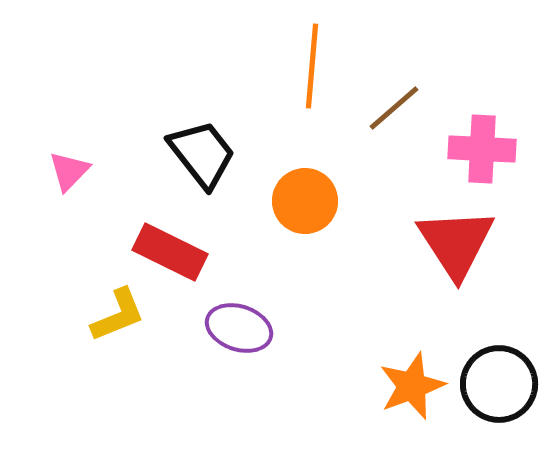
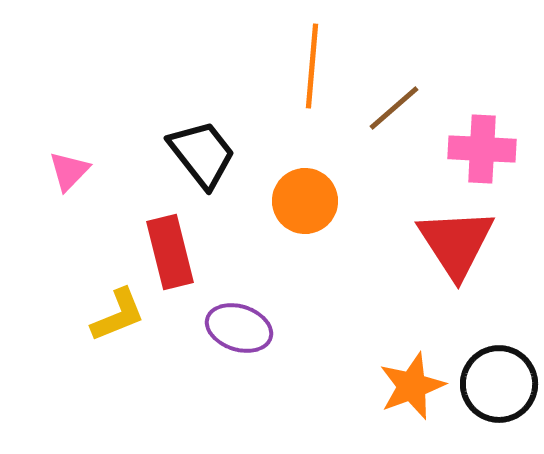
red rectangle: rotated 50 degrees clockwise
